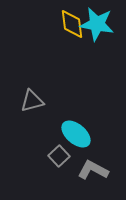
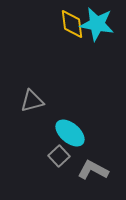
cyan ellipse: moved 6 px left, 1 px up
